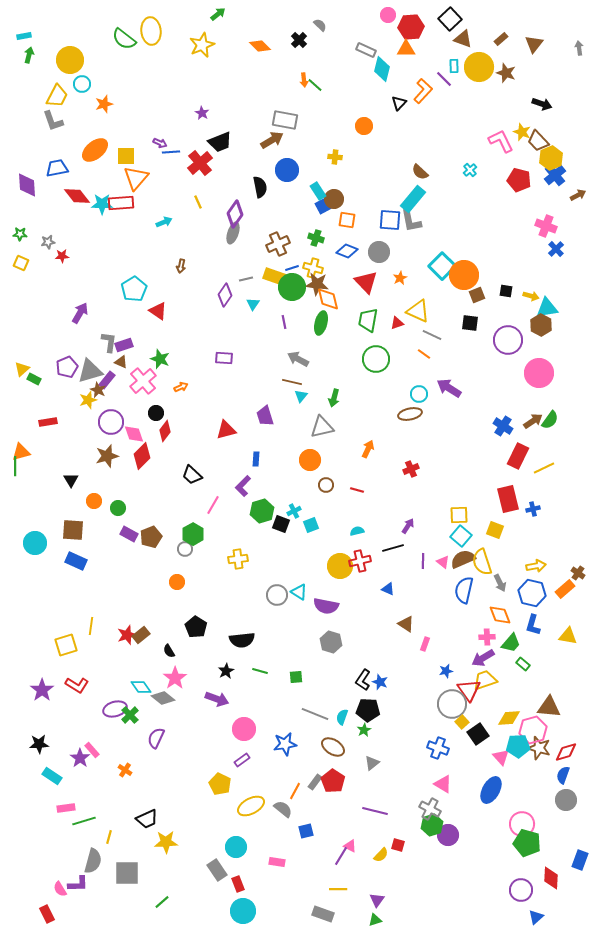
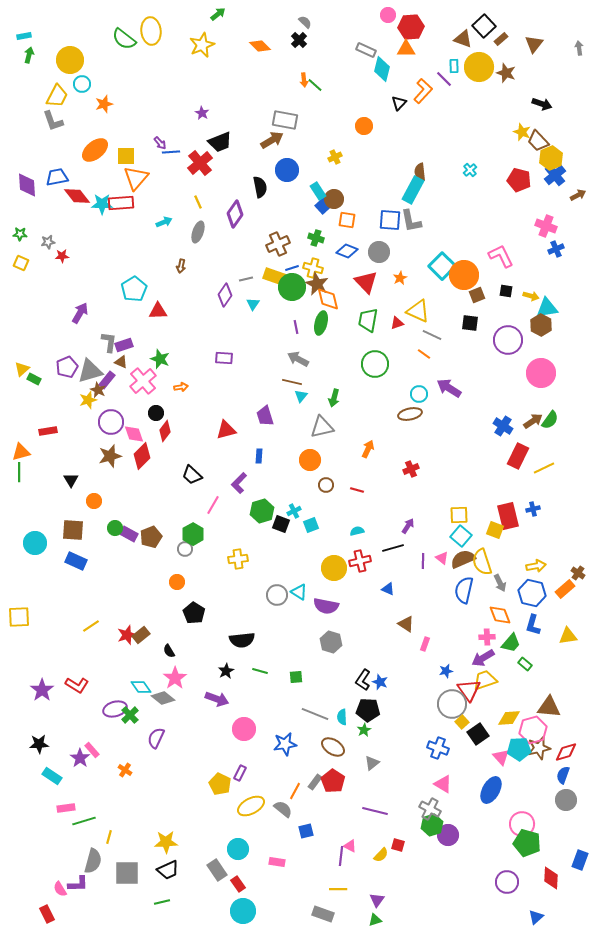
black square at (450, 19): moved 34 px right, 7 px down
gray semicircle at (320, 25): moved 15 px left, 3 px up
pink L-shape at (501, 141): moved 115 px down
purple arrow at (160, 143): rotated 24 degrees clockwise
yellow cross at (335, 157): rotated 32 degrees counterclockwise
blue trapezoid at (57, 168): moved 9 px down
brown semicircle at (420, 172): rotated 42 degrees clockwise
cyan rectangle at (413, 199): moved 9 px up; rotated 12 degrees counterclockwise
blue square at (323, 206): rotated 14 degrees counterclockwise
gray ellipse at (233, 233): moved 35 px left, 1 px up
blue cross at (556, 249): rotated 21 degrees clockwise
brown star at (317, 284): rotated 20 degrees clockwise
red triangle at (158, 311): rotated 36 degrees counterclockwise
purple line at (284, 322): moved 12 px right, 5 px down
green circle at (376, 359): moved 1 px left, 5 px down
pink circle at (539, 373): moved 2 px right
orange arrow at (181, 387): rotated 16 degrees clockwise
red rectangle at (48, 422): moved 9 px down
brown star at (107, 456): moved 3 px right
blue rectangle at (256, 459): moved 3 px right, 3 px up
green line at (15, 466): moved 4 px right, 6 px down
purple L-shape at (243, 486): moved 4 px left, 3 px up
red rectangle at (508, 499): moved 17 px down
green circle at (118, 508): moved 3 px left, 20 px down
pink triangle at (443, 562): moved 1 px left, 4 px up
yellow circle at (340, 566): moved 6 px left, 2 px down
yellow line at (91, 626): rotated 48 degrees clockwise
black pentagon at (196, 627): moved 2 px left, 14 px up
yellow triangle at (568, 636): rotated 18 degrees counterclockwise
yellow square at (66, 645): moved 47 px left, 28 px up; rotated 15 degrees clockwise
green rectangle at (523, 664): moved 2 px right
cyan semicircle at (342, 717): rotated 21 degrees counterclockwise
cyan pentagon at (518, 746): moved 1 px right, 3 px down
brown star at (539, 748): rotated 30 degrees counterclockwise
purple rectangle at (242, 760): moved 2 px left, 13 px down; rotated 28 degrees counterclockwise
black trapezoid at (147, 819): moved 21 px right, 51 px down
cyan circle at (236, 847): moved 2 px right, 2 px down
purple line at (341, 856): rotated 24 degrees counterclockwise
red rectangle at (238, 884): rotated 14 degrees counterclockwise
purple circle at (521, 890): moved 14 px left, 8 px up
green line at (162, 902): rotated 28 degrees clockwise
